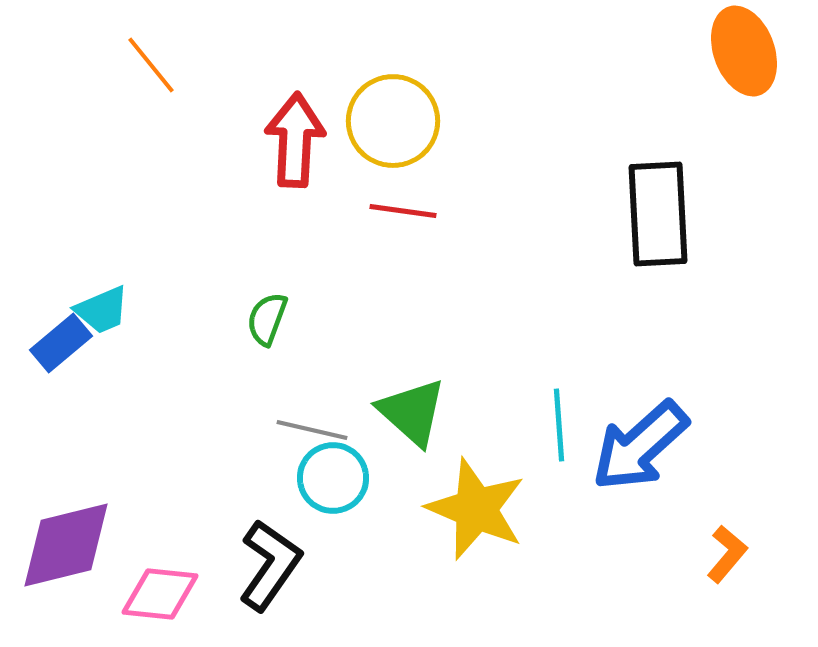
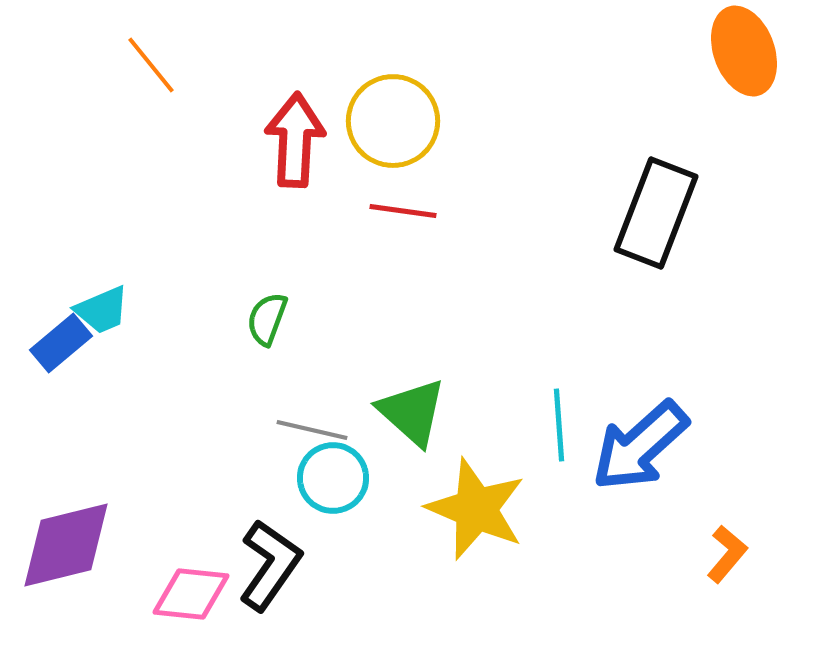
black rectangle: moved 2 px left, 1 px up; rotated 24 degrees clockwise
pink diamond: moved 31 px right
